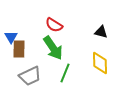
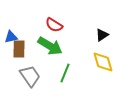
black triangle: moved 1 px right, 3 px down; rotated 48 degrees counterclockwise
blue triangle: rotated 48 degrees clockwise
green arrow: moved 3 px left, 2 px up; rotated 25 degrees counterclockwise
yellow diamond: moved 3 px right, 1 px up; rotated 15 degrees counterclockwise
gray trapezoid: rotated 100 degrees counterclockwise
